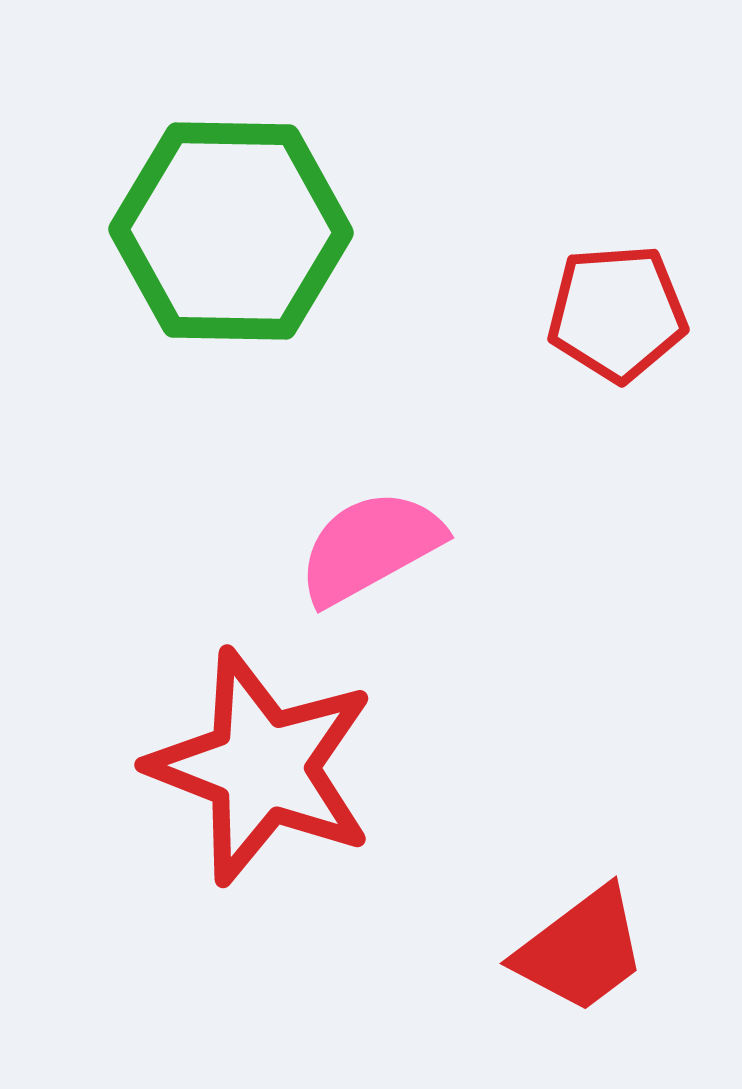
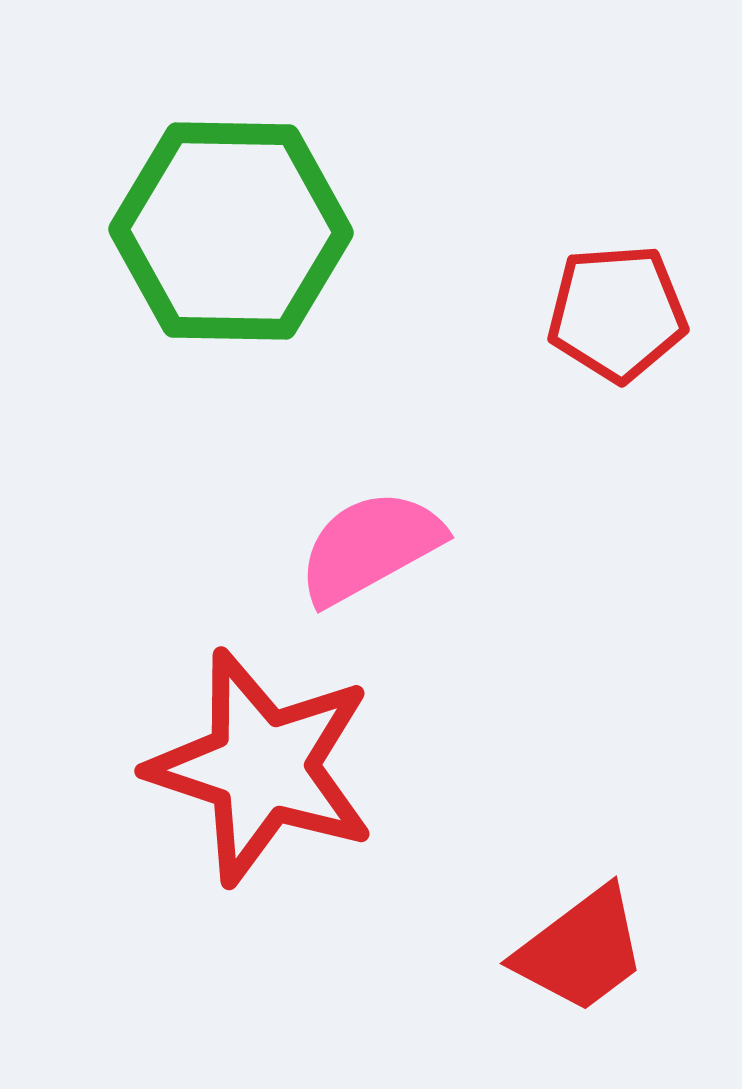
red star: rotated 3 degrees counterclockwise
